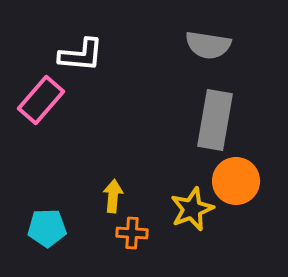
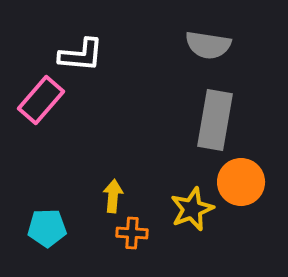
orange circle: moved 5 px right, 1 px down
